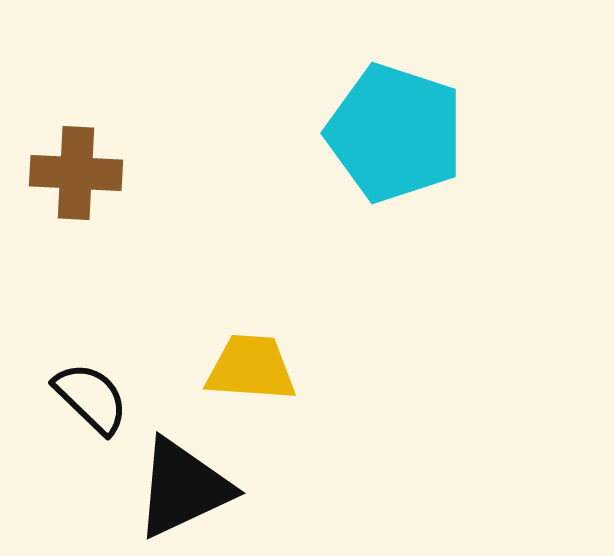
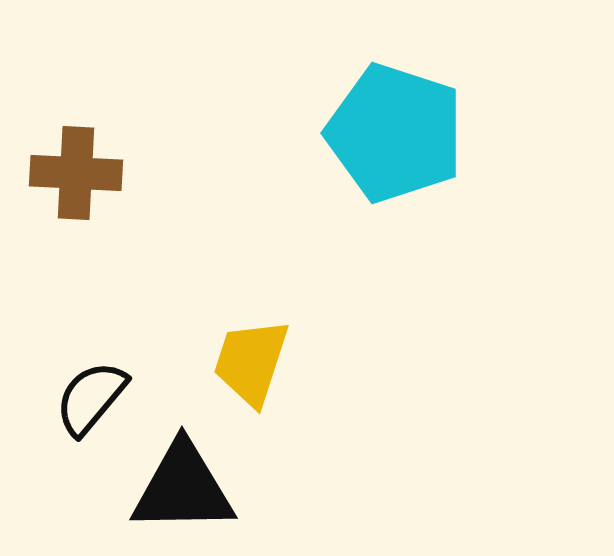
yellow trapezoid: moved 6 px up; rotated 76 degrees counterclockwise
black semicircle: rotated 94 degrees counterclockwise
black triangle: rotated 24 degrees clockwise
